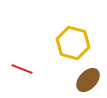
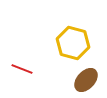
brown ellipse: moved 2 px left
